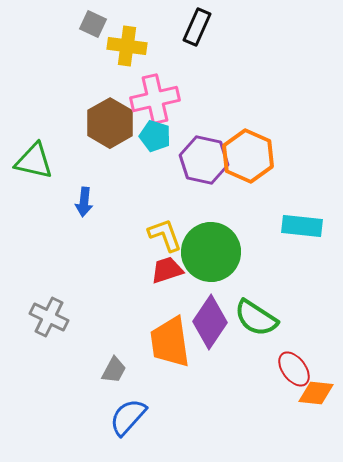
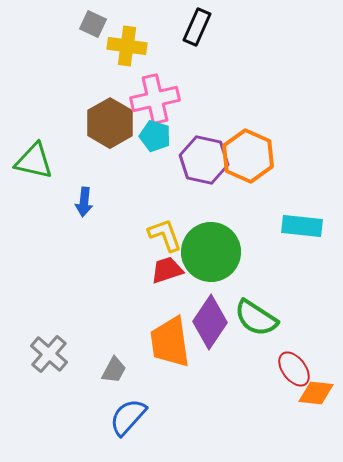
gray cross: moved 37 px down; rotated 15 degrees clockwise
